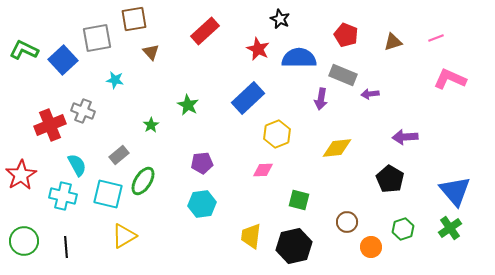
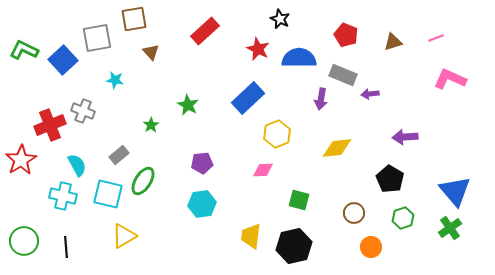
red star at (21, 175): moved 15 px up
brown circle at (347, 222): moved 7 px right, 9 px up
green hexagon at (403, 229): moved 11 px up
